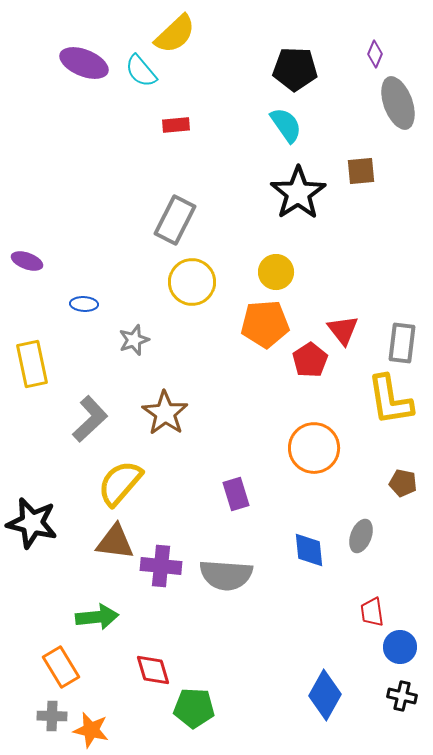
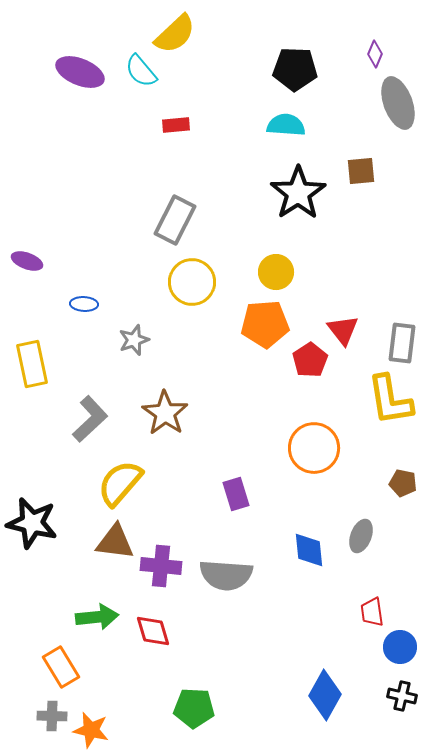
purple ellipse at (84, 63): moved 4 px left, 9 px down
cyan semicircle at (286, 125): rotated 51 degrees counterclockwise
red diamond at (153, 670): moved 39 px up
